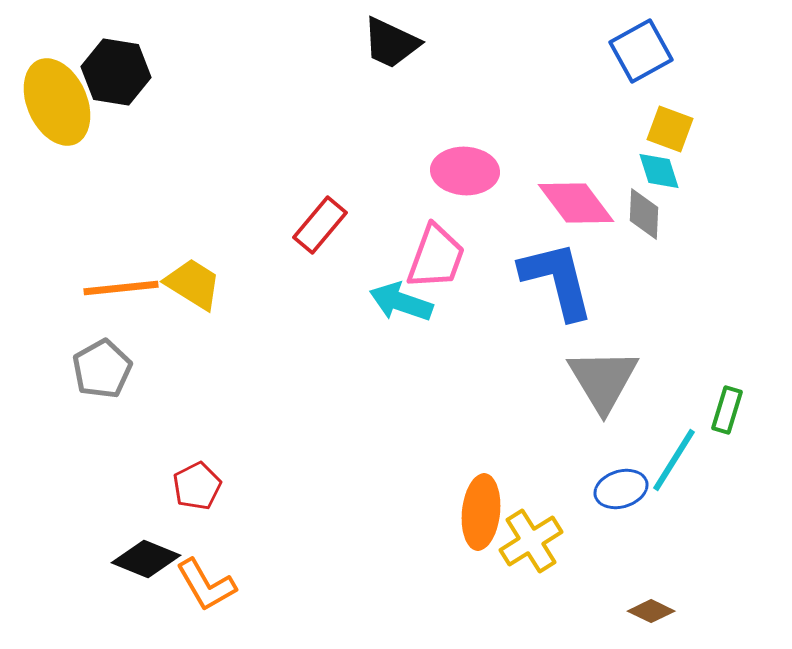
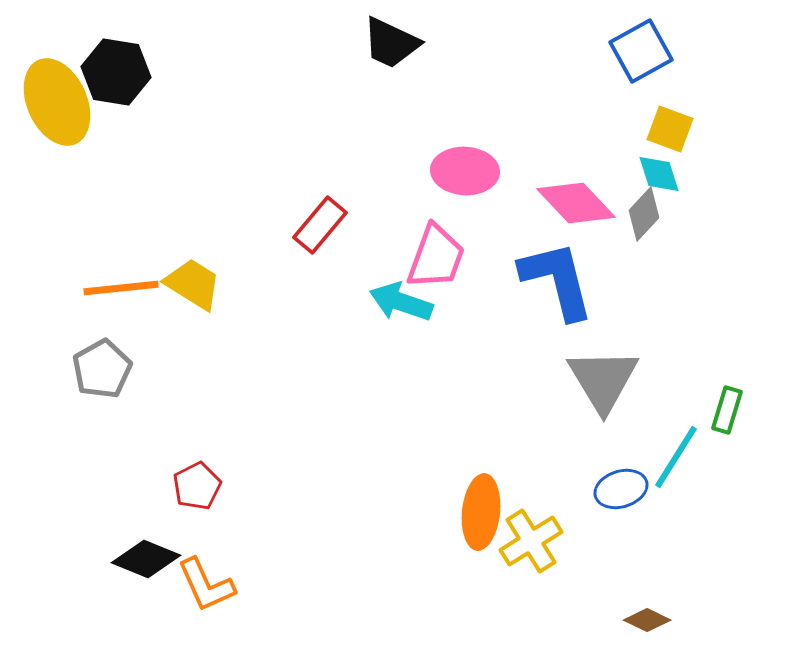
cyan diamond: moved 3 px down
pink diamond: rotated 6 degrees counterclockwise
gray diamond: rotated 40 degrees clockwise
cyan line: moved 2 px right, 3 px up
orange L-shape: rotated 6 degrees clockwise
brown diamond: moved 4 px left, 9 px down
